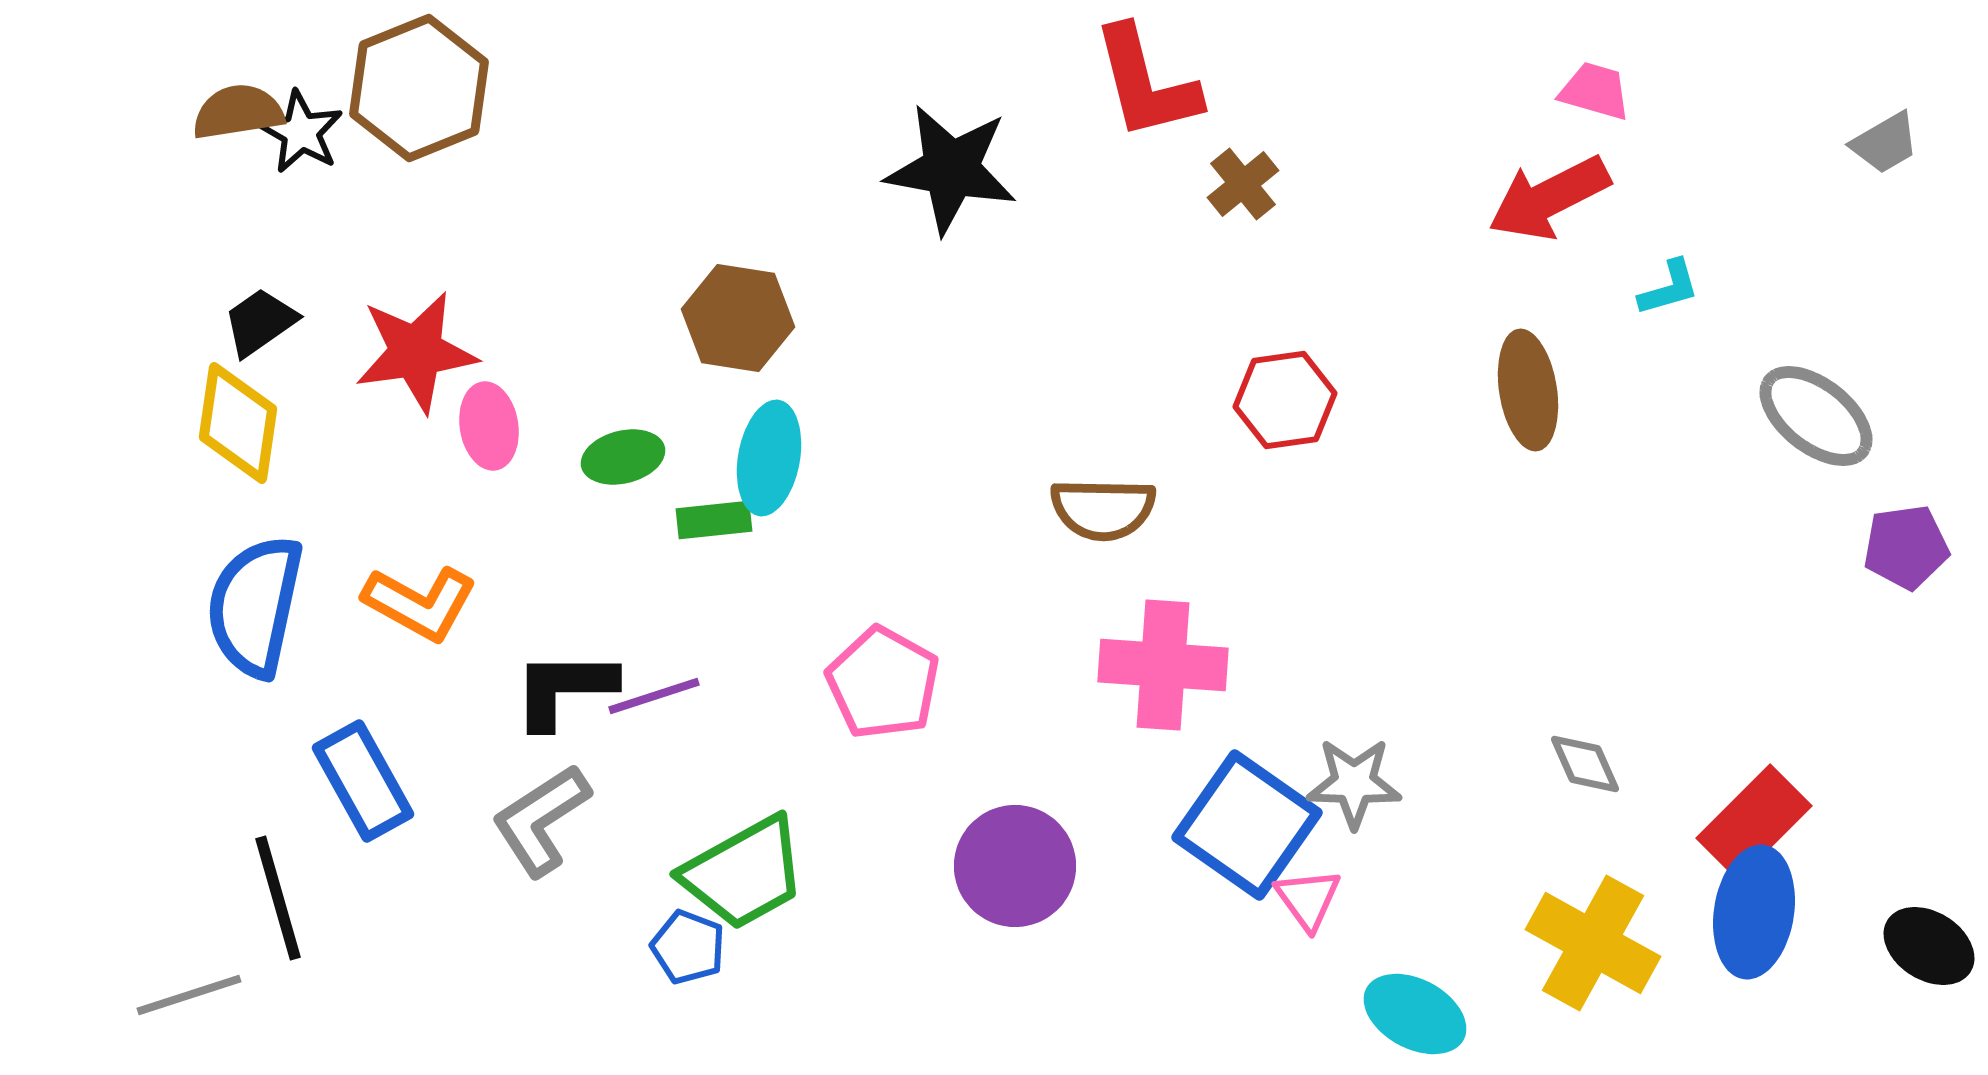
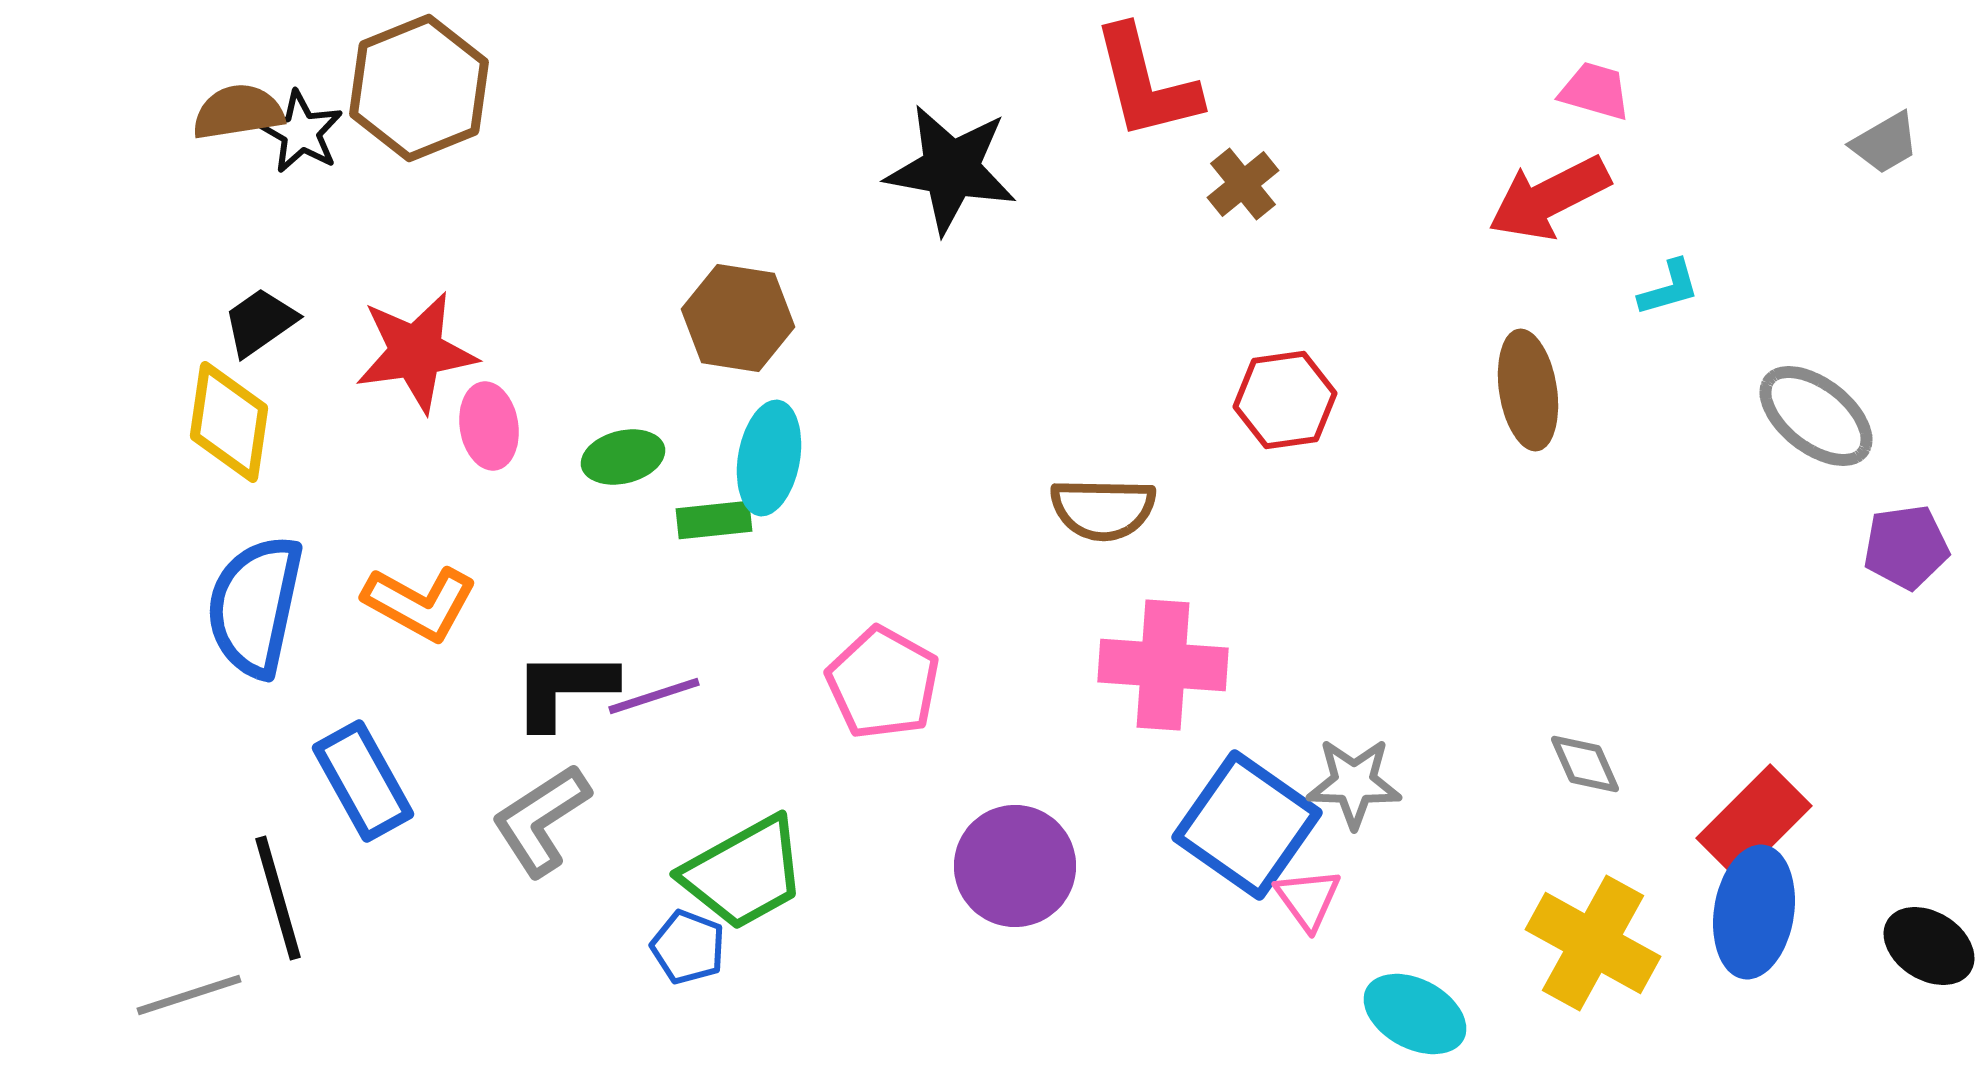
yellow diamond at (238, 423): moved 9 px left, 1 px up
